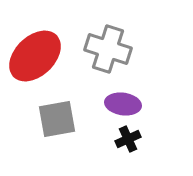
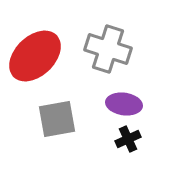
purple ellipse: moved 1 px right
